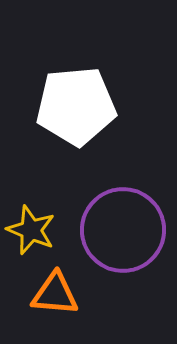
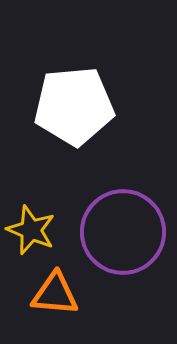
white pentagon: moved 2 px left
purple circle: moved 2 px down
